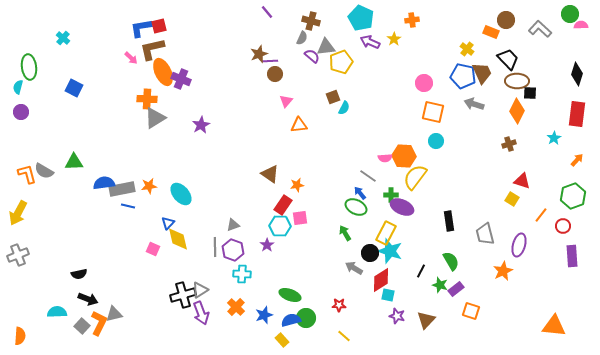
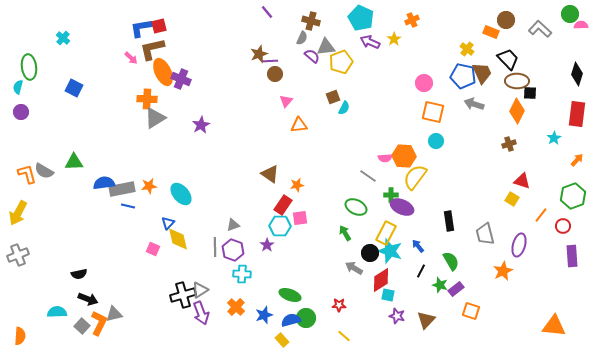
orange cross at (412, 20): rotated 16 degrees counterclockwise
blue arrow at (360, 193): moved 58 px right, 53 px down
